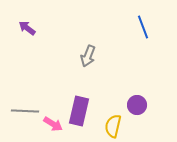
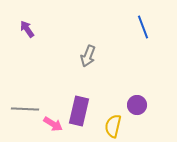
purple arrow: moved 1 px down; rotated 18 degrees clockwise
gray line: moved 2 px up
